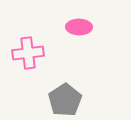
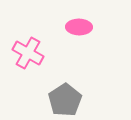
pink cross: rotated 36 degrees clockwise
